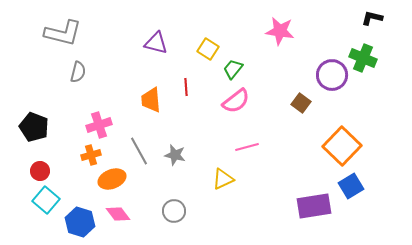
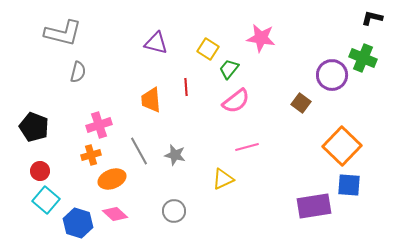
pink star: moved 19 px left, 7 px down
green trapezoid: moved 4 px left
blue square: moved 2 px left, 1 px up; rotated 35 degrees clockwise
pink diamond: moved 3 px left; rotated 10 degrees counterclockwise
blue hexagon: moved 2 px left, 1 px down
